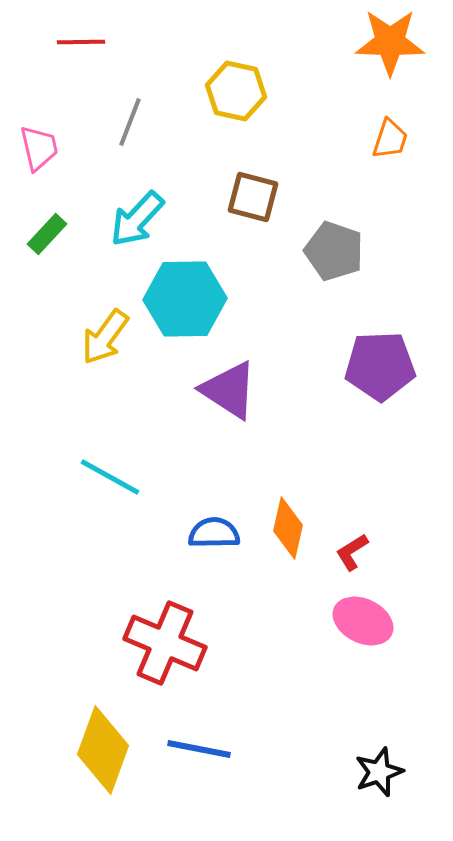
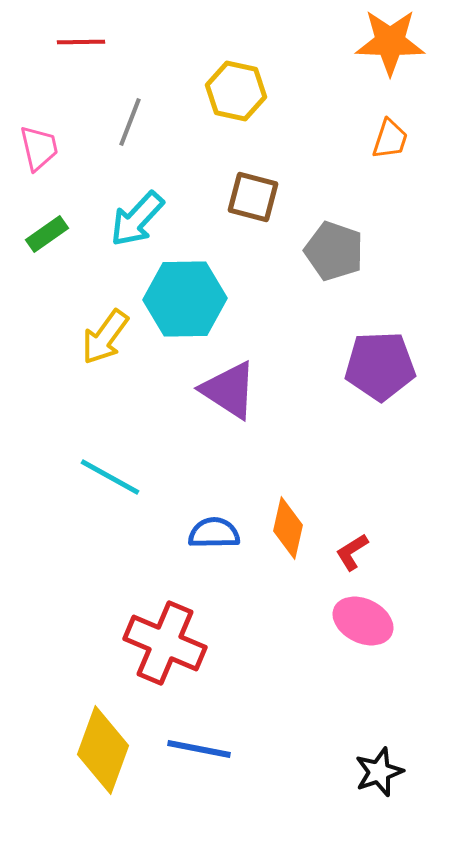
green rectangle: rotated 12 degrees clockwise
